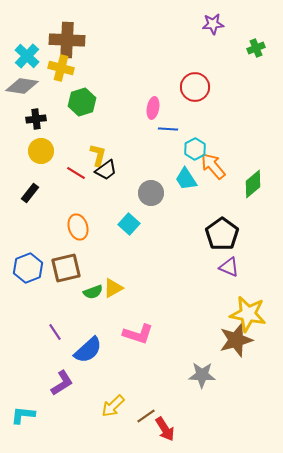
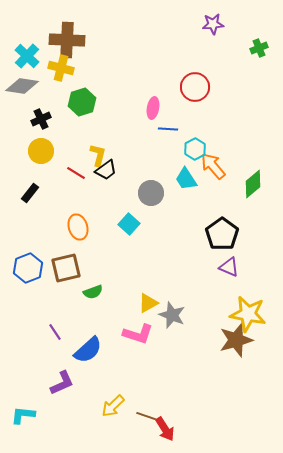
green cross: moved 3 px right
black cross: moved 5 px right; rotated 18 degrees counterclockwise
yellow triangle: moved 35 px right, 15 px down
gray star: moved 30 px left, 60 px up; rotated 20 degrees clockwise
purple L-shape: rotated 8 degrees clockwise
brown line: rotated 54 degrees clockwise
